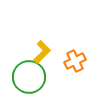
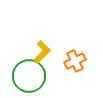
green circle: moved 1 px up
